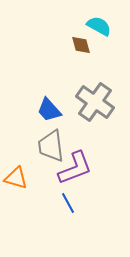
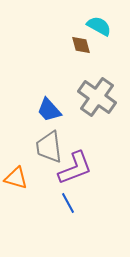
gray cross: moved 2 px right, 5 px up
gray trapezoid: moved 2 px left, 1 px down
